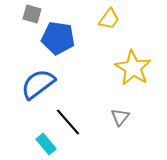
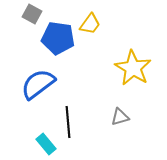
gray square: rotated 12 degrees clockwise
yellow trapezoid: moved 19 px left, 5 px down
gray triangle: rotated 36 degrees clockwise
black line: rotated 36 degrees clockwise
